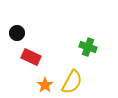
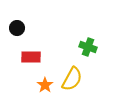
black circle: moved 5 px up
red rectangle: rotated 24 degrees counterclockwise
yellow semicircle: moved 3 px up
